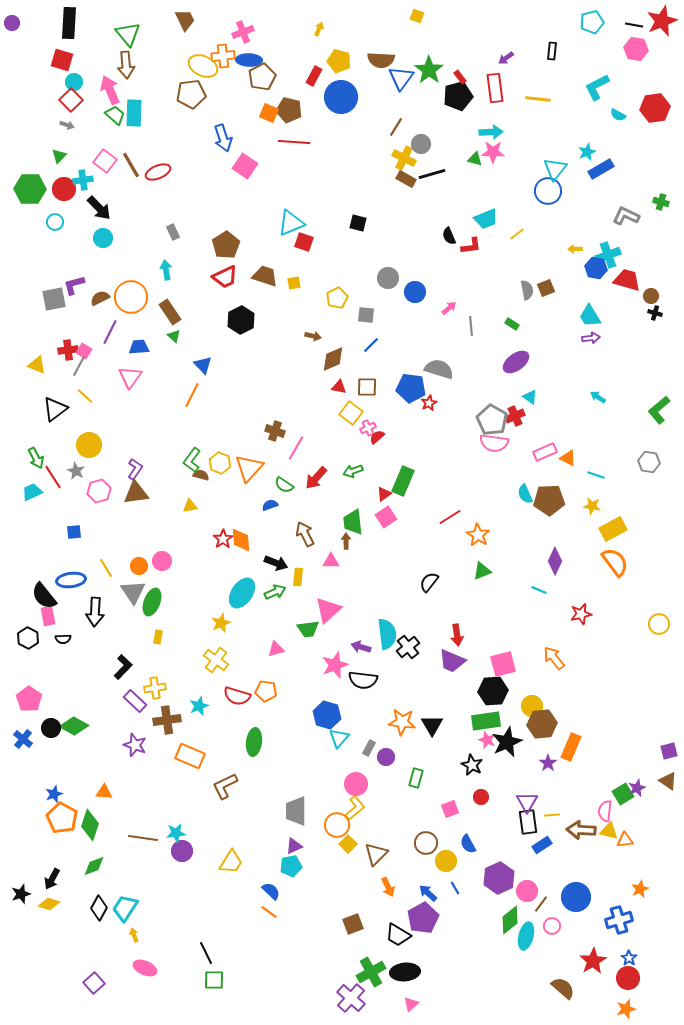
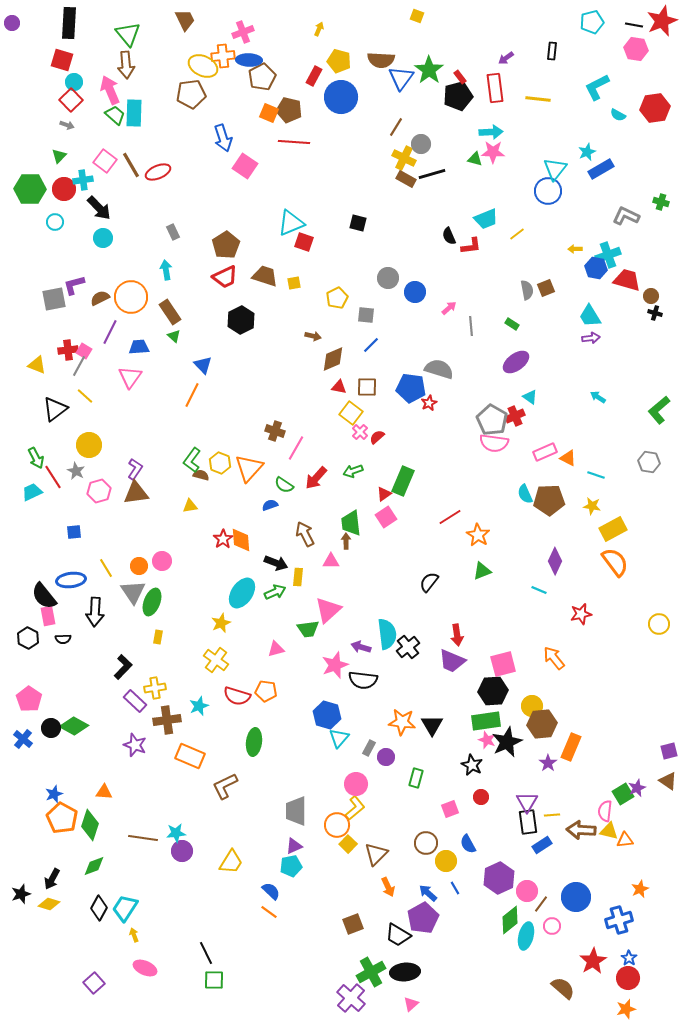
pink cross at (368, 428): moved 8 px left, 4 px down; rotated 21 degrees counterclockwise
green trapezoid at (353, 522): moved 2 px left, 1 px down
